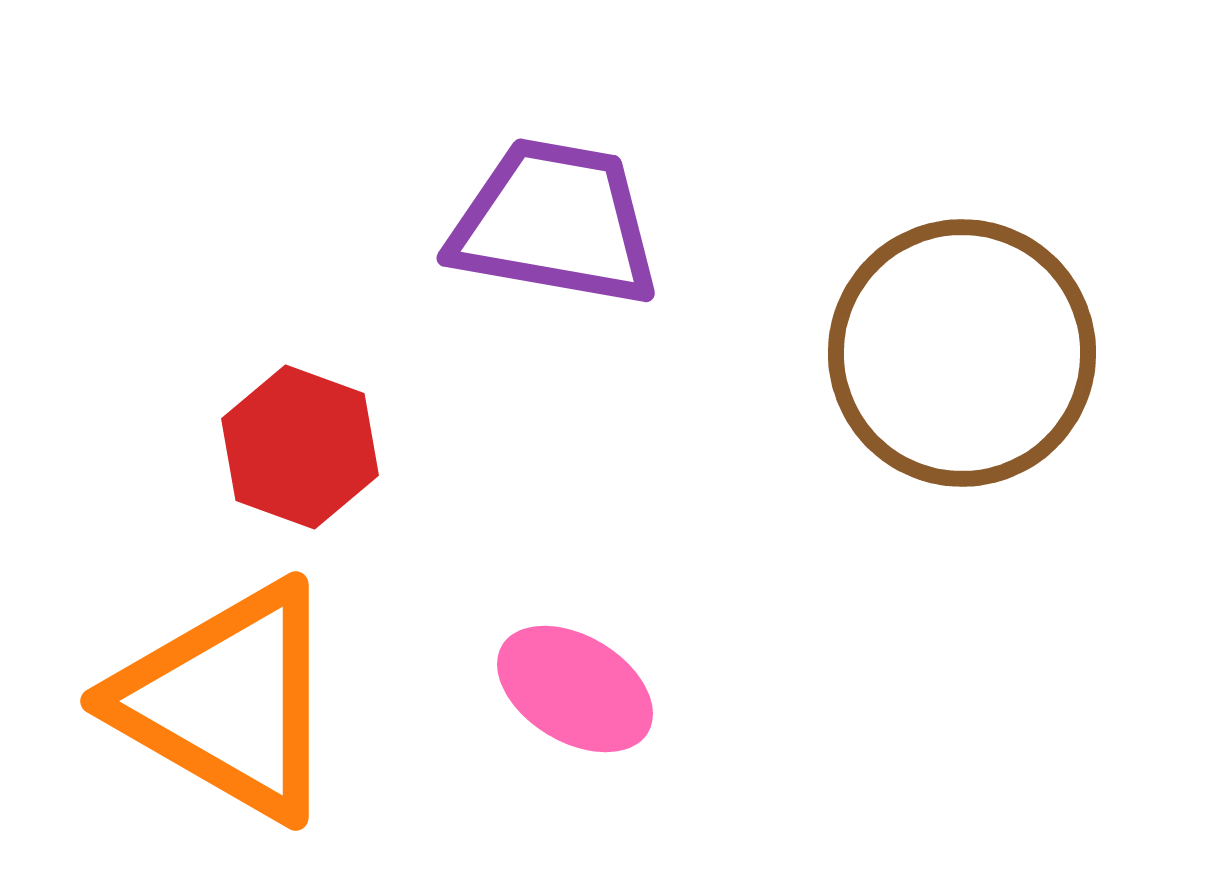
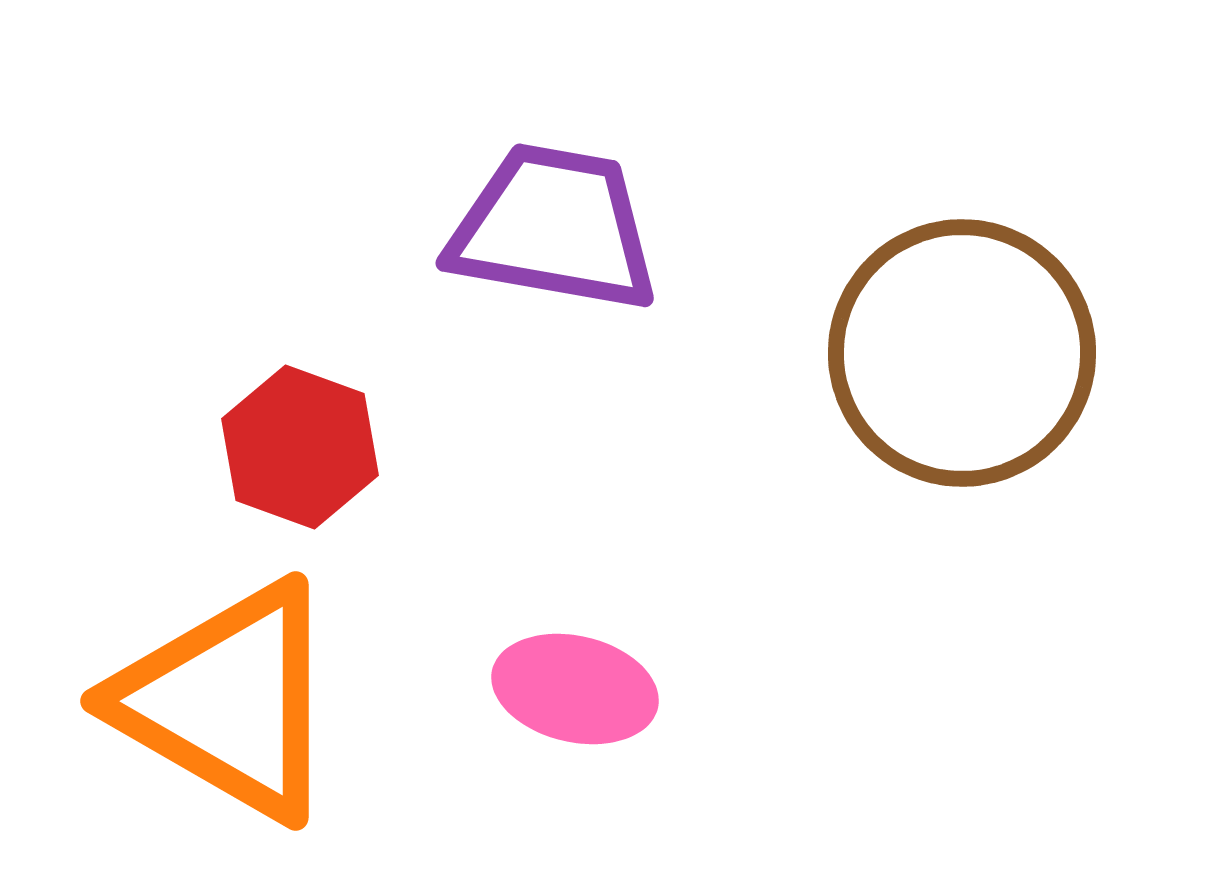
purple trapezoid: moved 1 px left, 5 px down
pink ellipse: rotated 18 degrees counterclockwise
